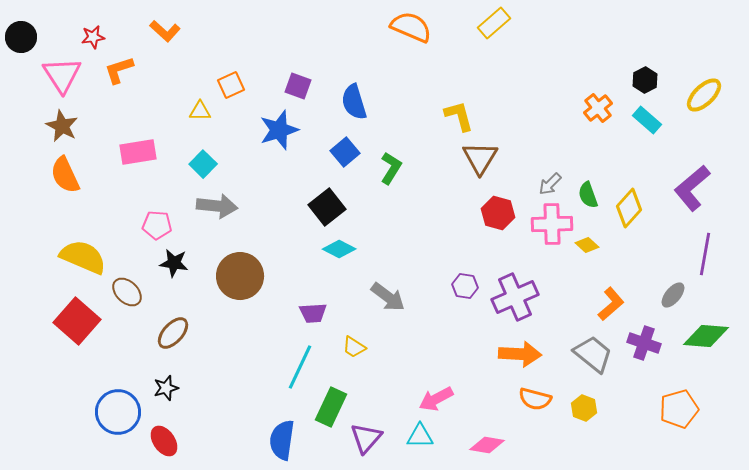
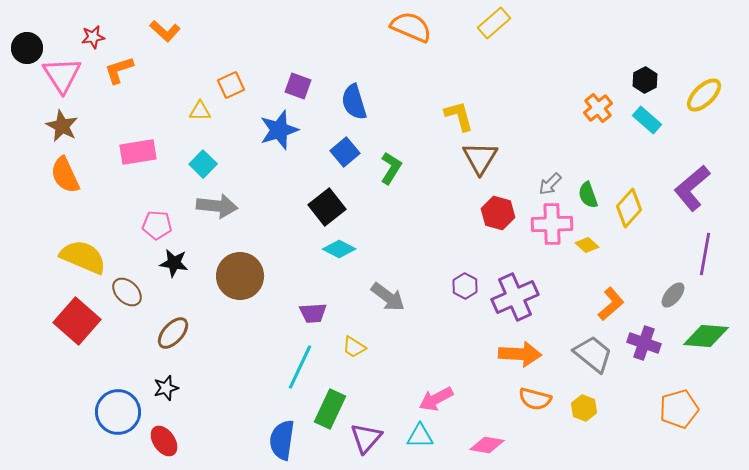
black circle at (21, 37): moved 6 px right, 11 px down
purple hexagon at (465, 286): rotated 20 degrees clockwise
green rectangle at (331, 407): moved 1 px left, 2 px down
